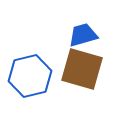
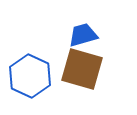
blue hexagon: rotated 21 degrees counterclockwise
